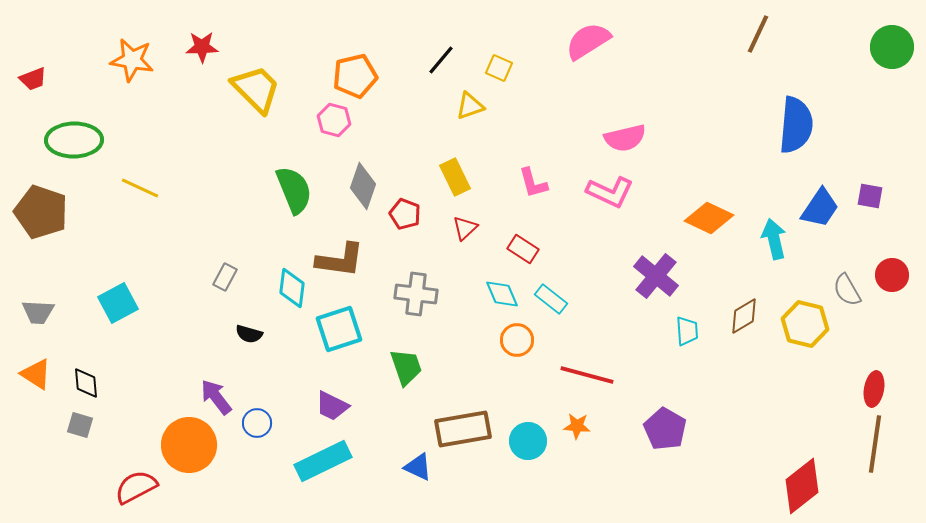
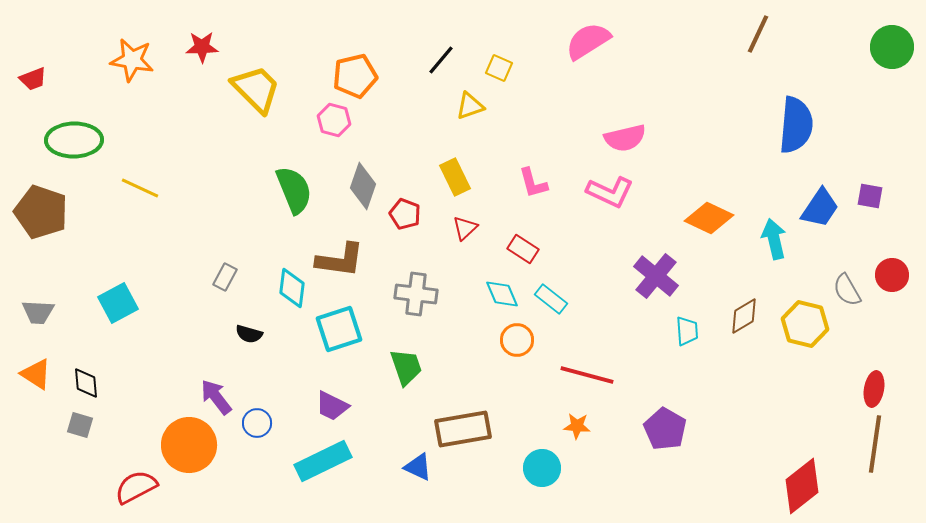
cyan circle at (528, 441): moved 14 px right, 27 px down
